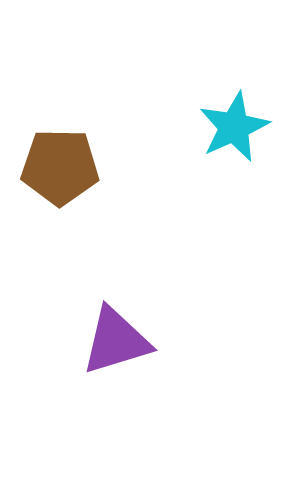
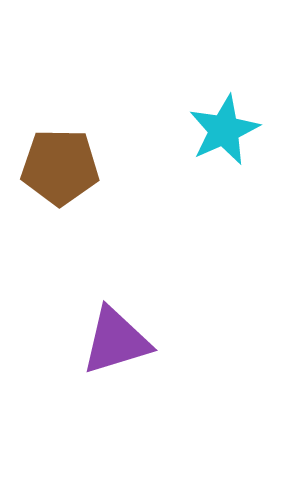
cyan star: moved 10 px left, 3 px down
